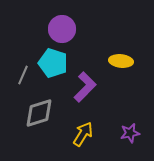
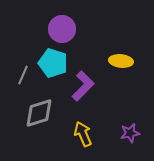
purple L-shape: moved 2 px left, 1 px up
yellow arrow: rotated 55 degrees counterclockwise
